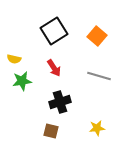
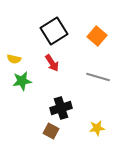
red arrow: moved 2 px left, 5 px up
gray line: moved 1 px left, 1 px down
black cross: moved 1 px right, 6 px down
brown square: rotated 14 degrees clockwise
